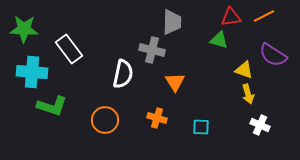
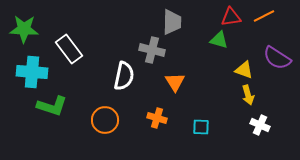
purple semicircle: moved 4 px right, 3 px down
white semicircle: moved 1 px right, 2 px down
yellow arrow: moved 1 px down
